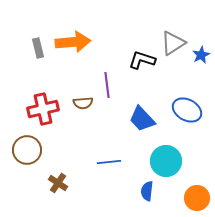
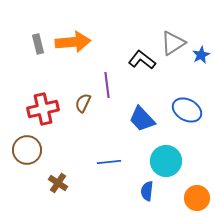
gray rectangle: moved 4 px up
black L-shape: rotated 20 degrees clockwise
brown semicircle: rotated 120 degrees clockwise
